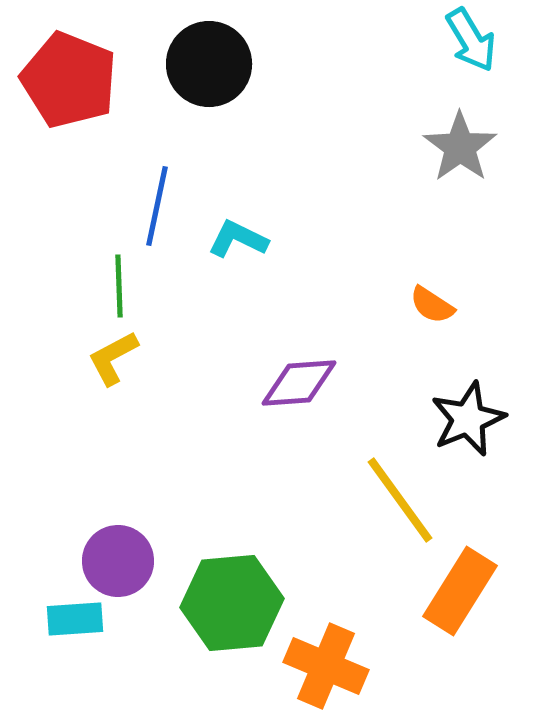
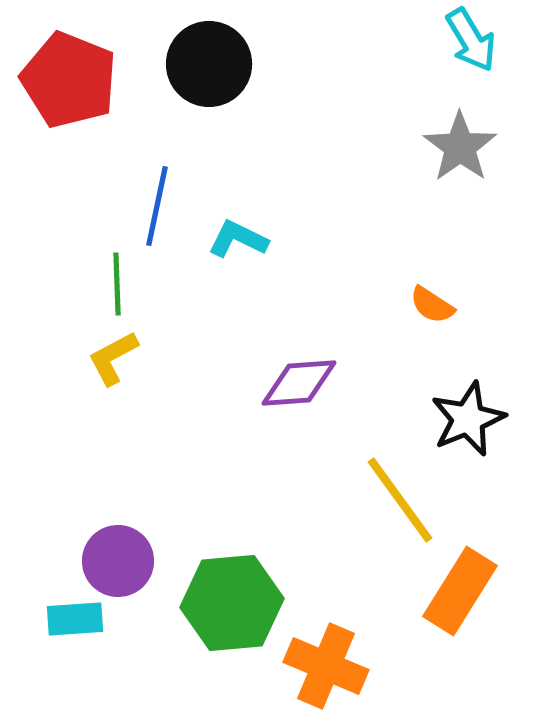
green line: moved 2 px left, 2 px up
